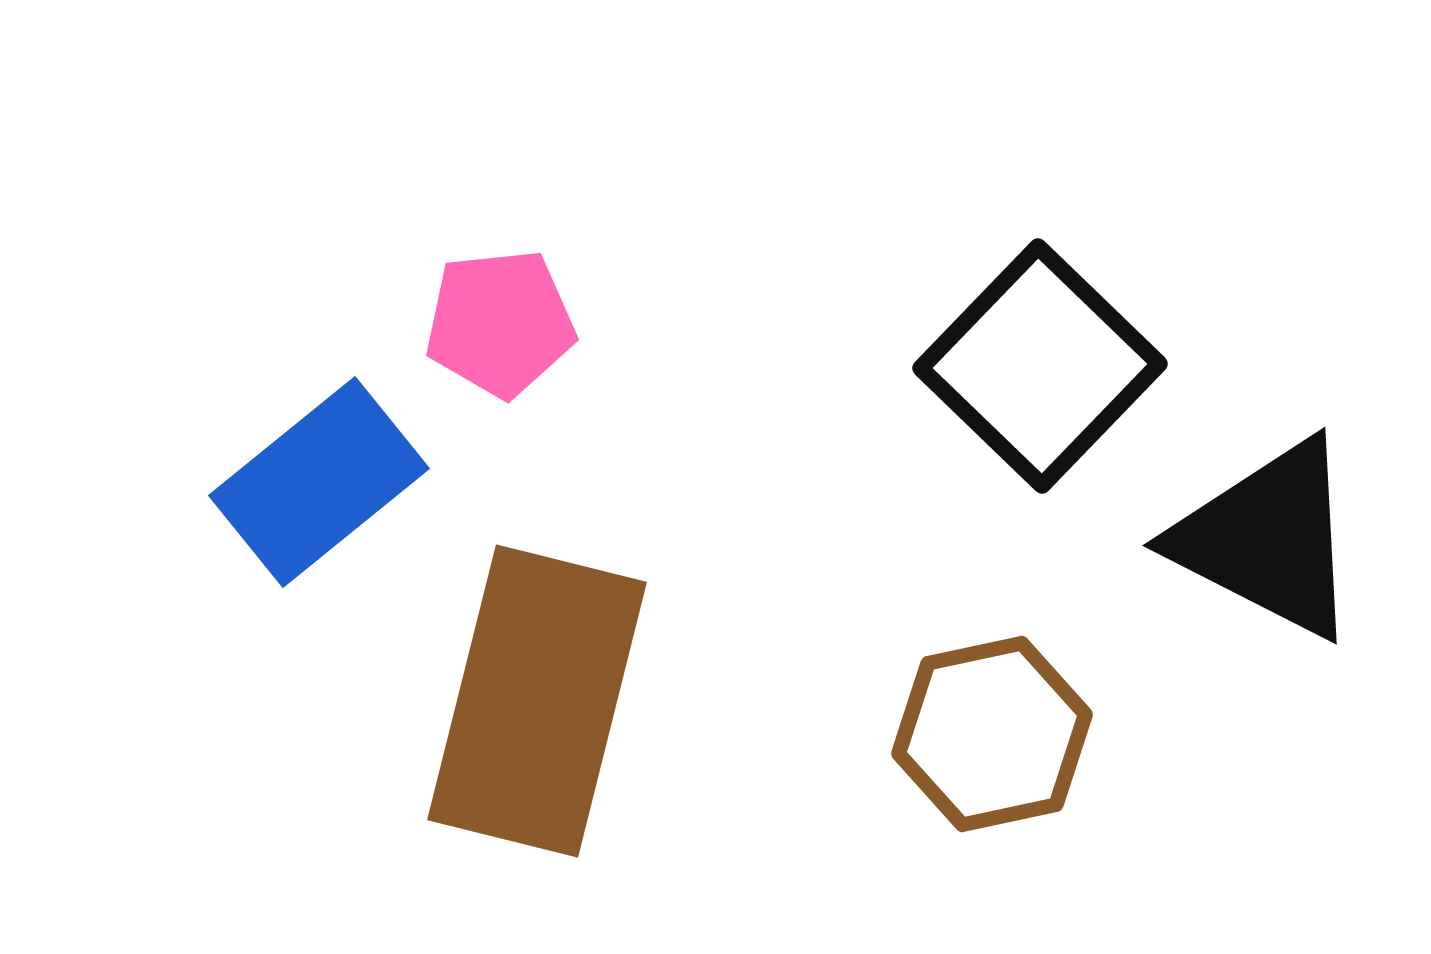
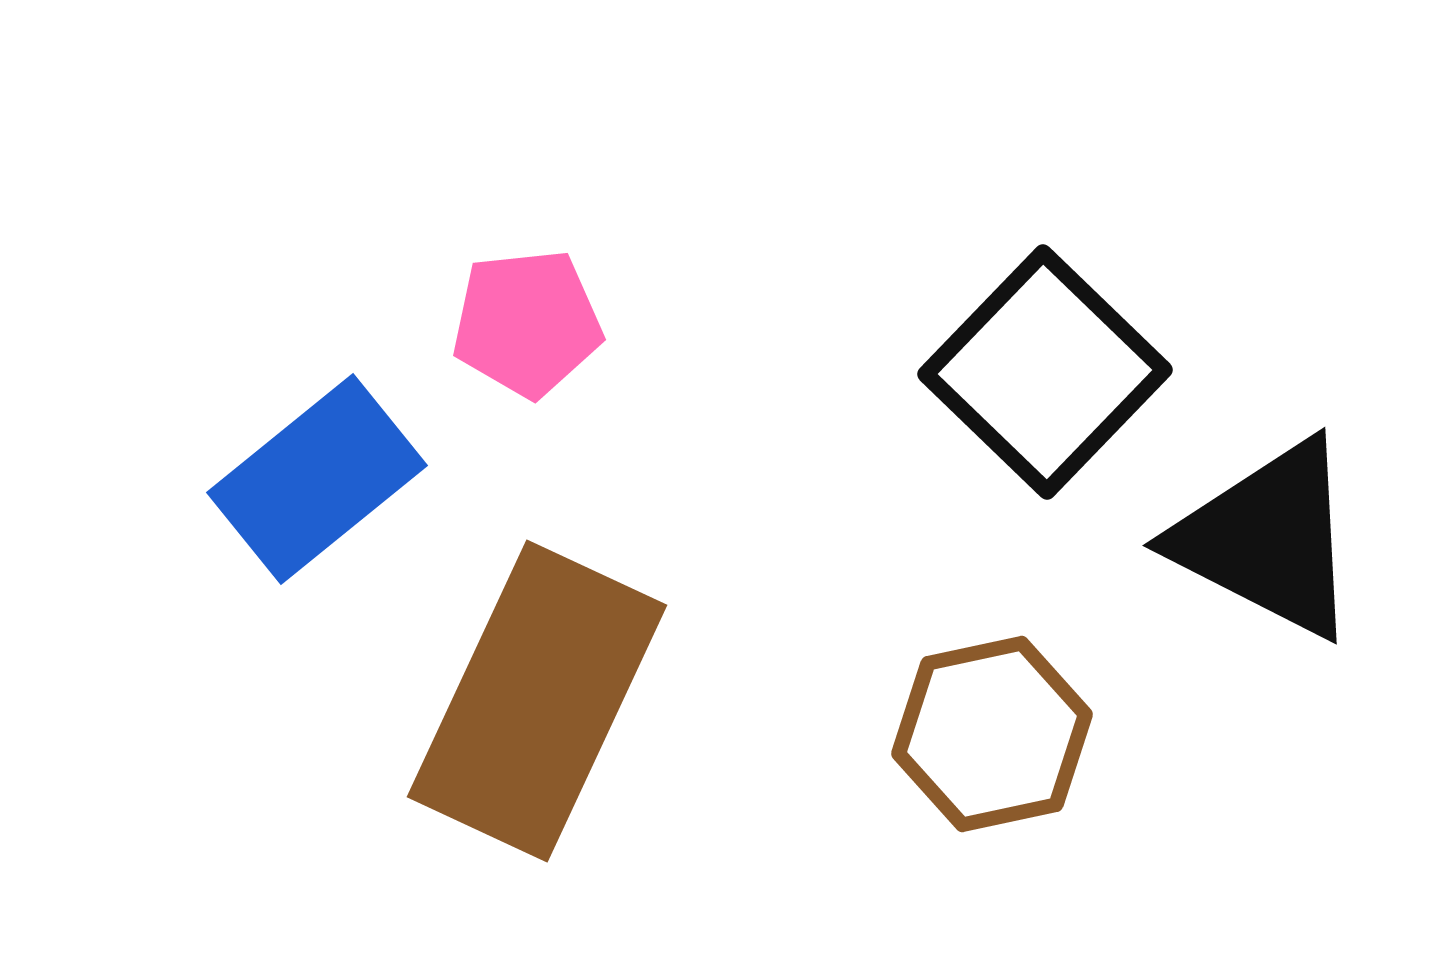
pink pentagon: moved 27 px right
black square: moved 5 px right, 6 px down
blue rectangle: moved 2 px left, 3 px up
brown rectangle: rotated 11 degrees clockwise
